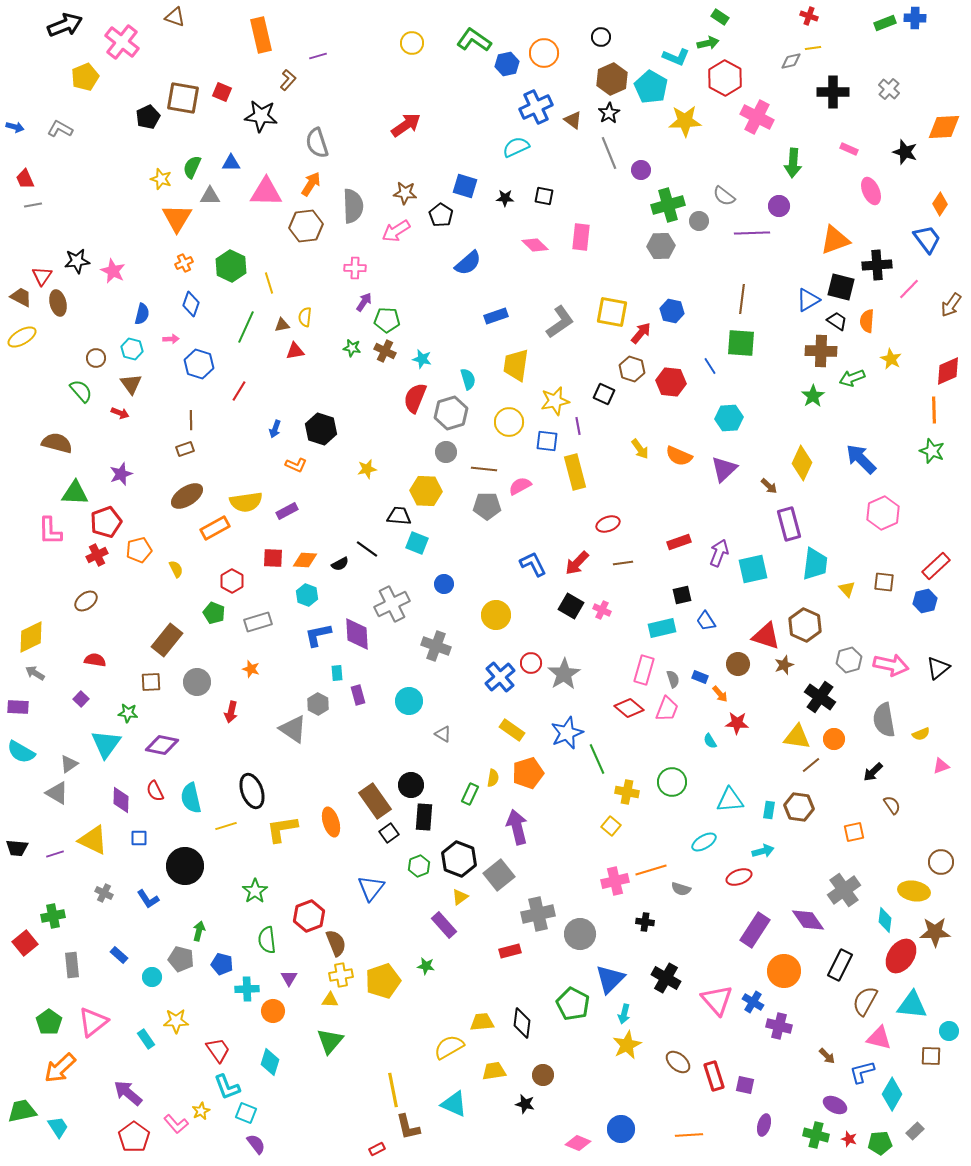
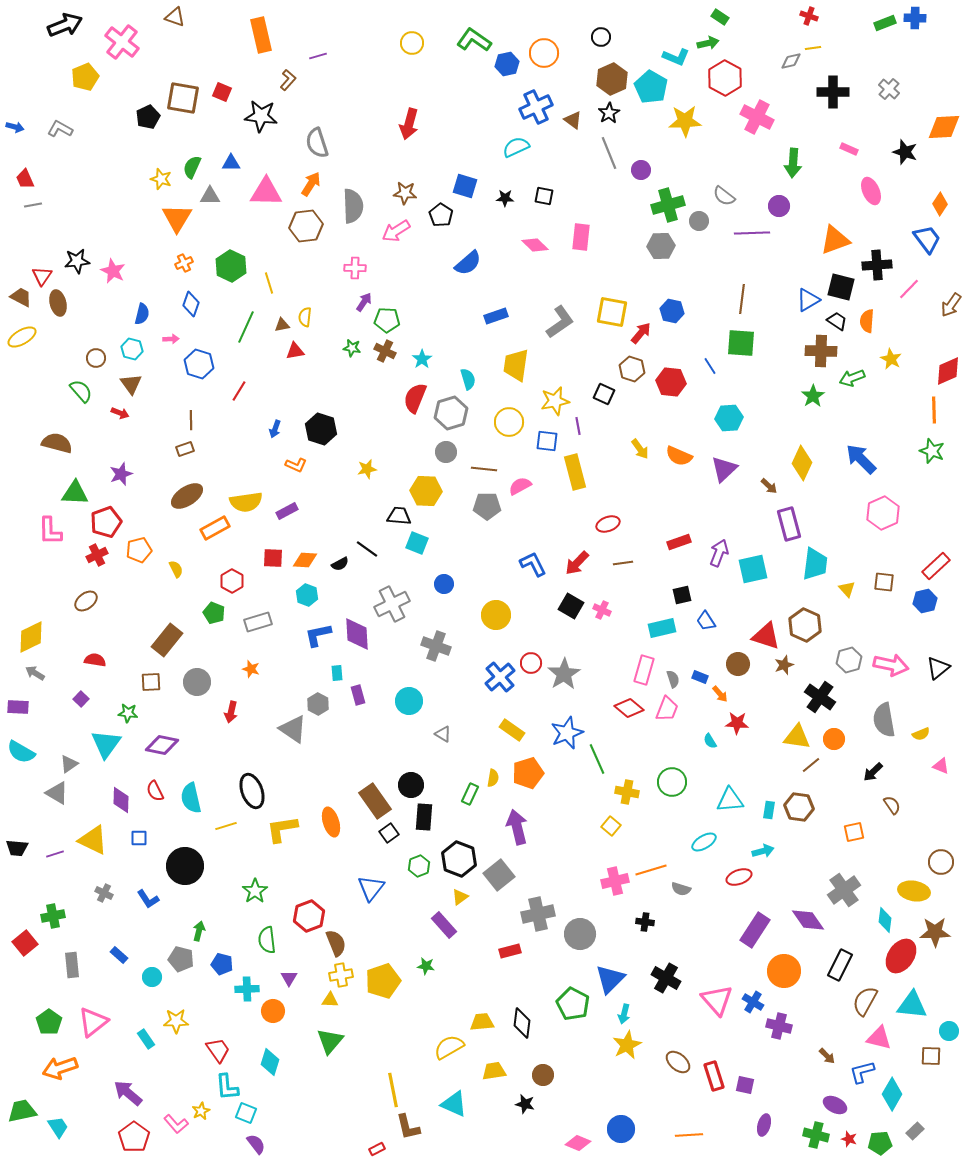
red arrow at (406, 125): moved 3 px right, 1 px up; rotated 140 degrees clockwise
cyan star at (422, 359): rotated 24 degrees clockwise
pink triangle at (941, 766): rotated 42 degrees clockwise
orange arrow at (60, 1068): rotated 24 degrees clockwise
cyan L-shape at (227, 1087): rotated 16 degrees clockwise
